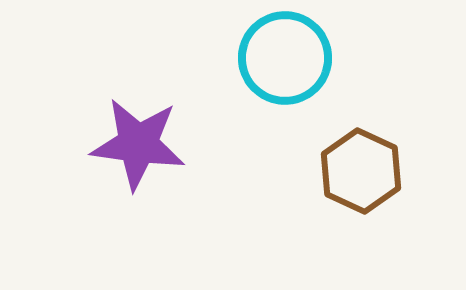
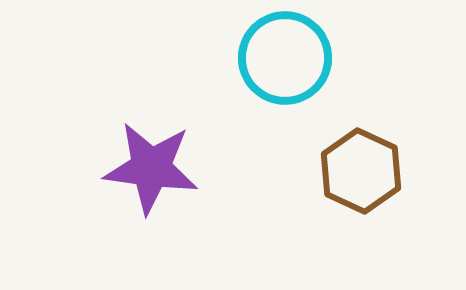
purple star: moved 13 px right, 24 px down
